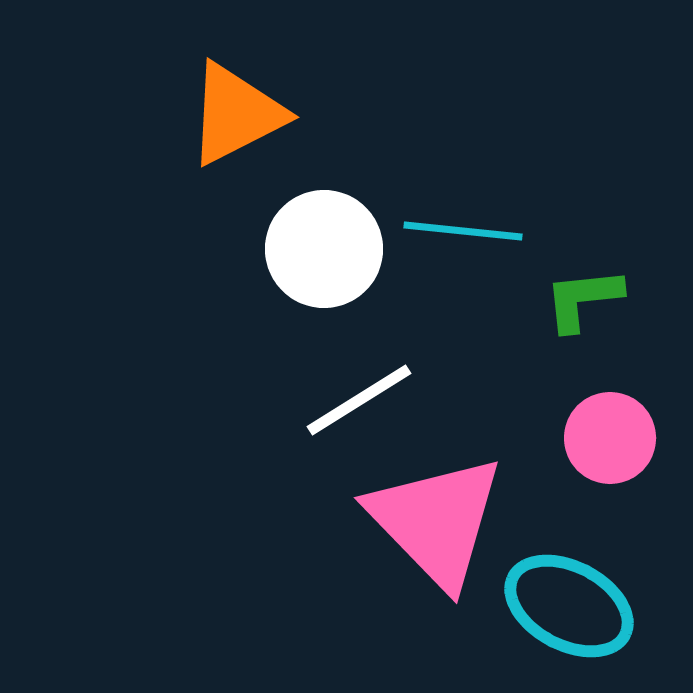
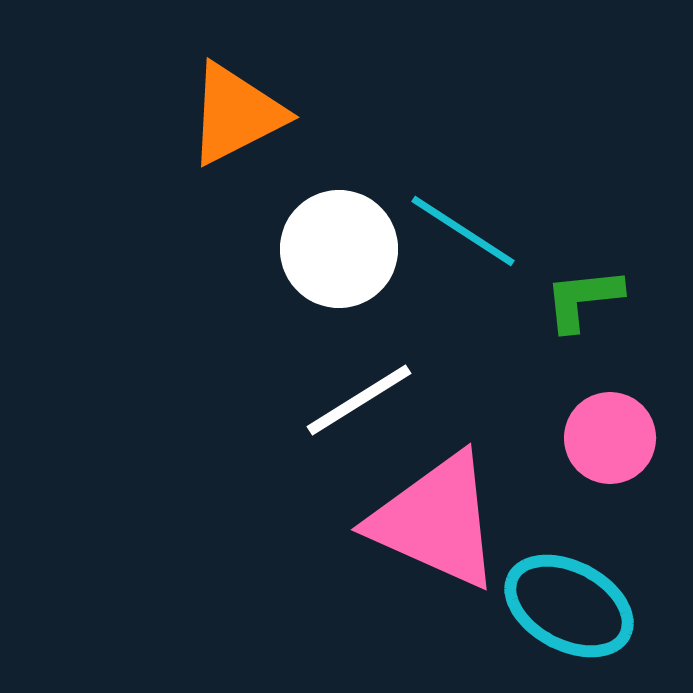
cyan line: rotated 27 degrees clockwise
white circle: moved 15 px right
pink triangle: rotated 22 degrees counterclockwise
